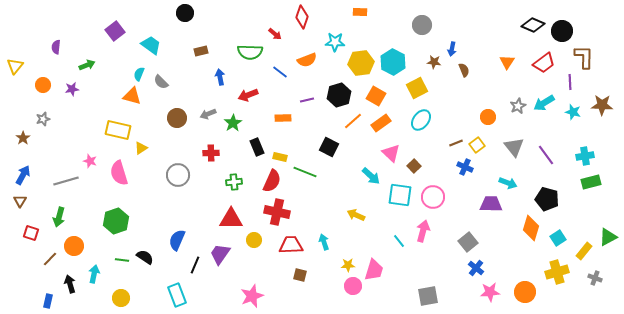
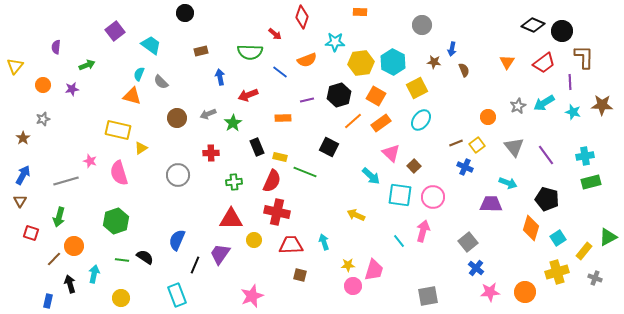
brown line at (50, 259): moved 4 px right
